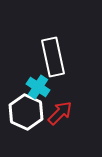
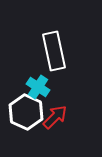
white rectangle: moved 1 px right, 6 px up
red arrow: moved 5 px left, 4 px down
